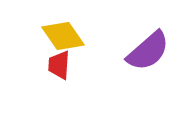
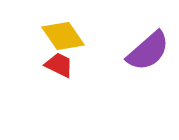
red trapezoid: rotated 112 degrees clockwise
